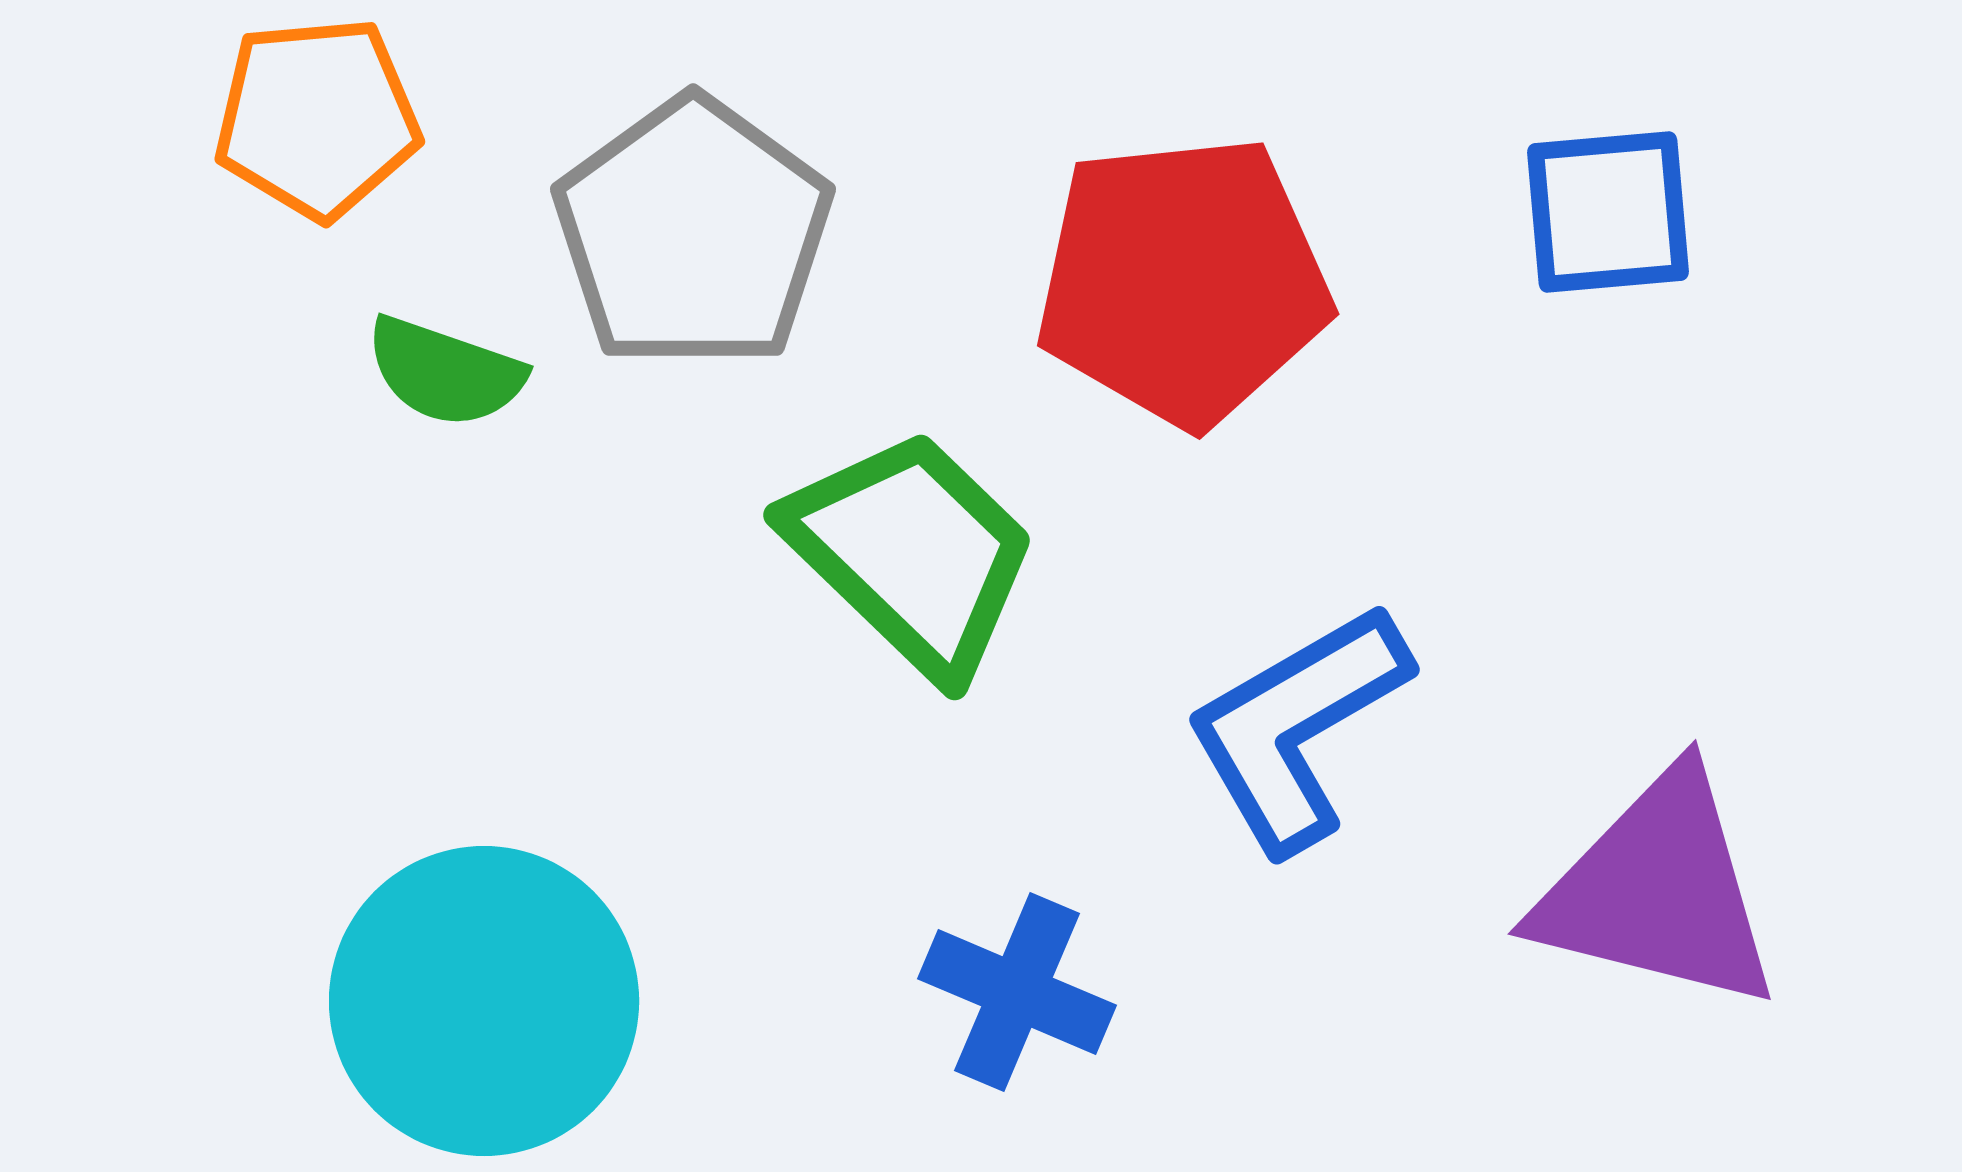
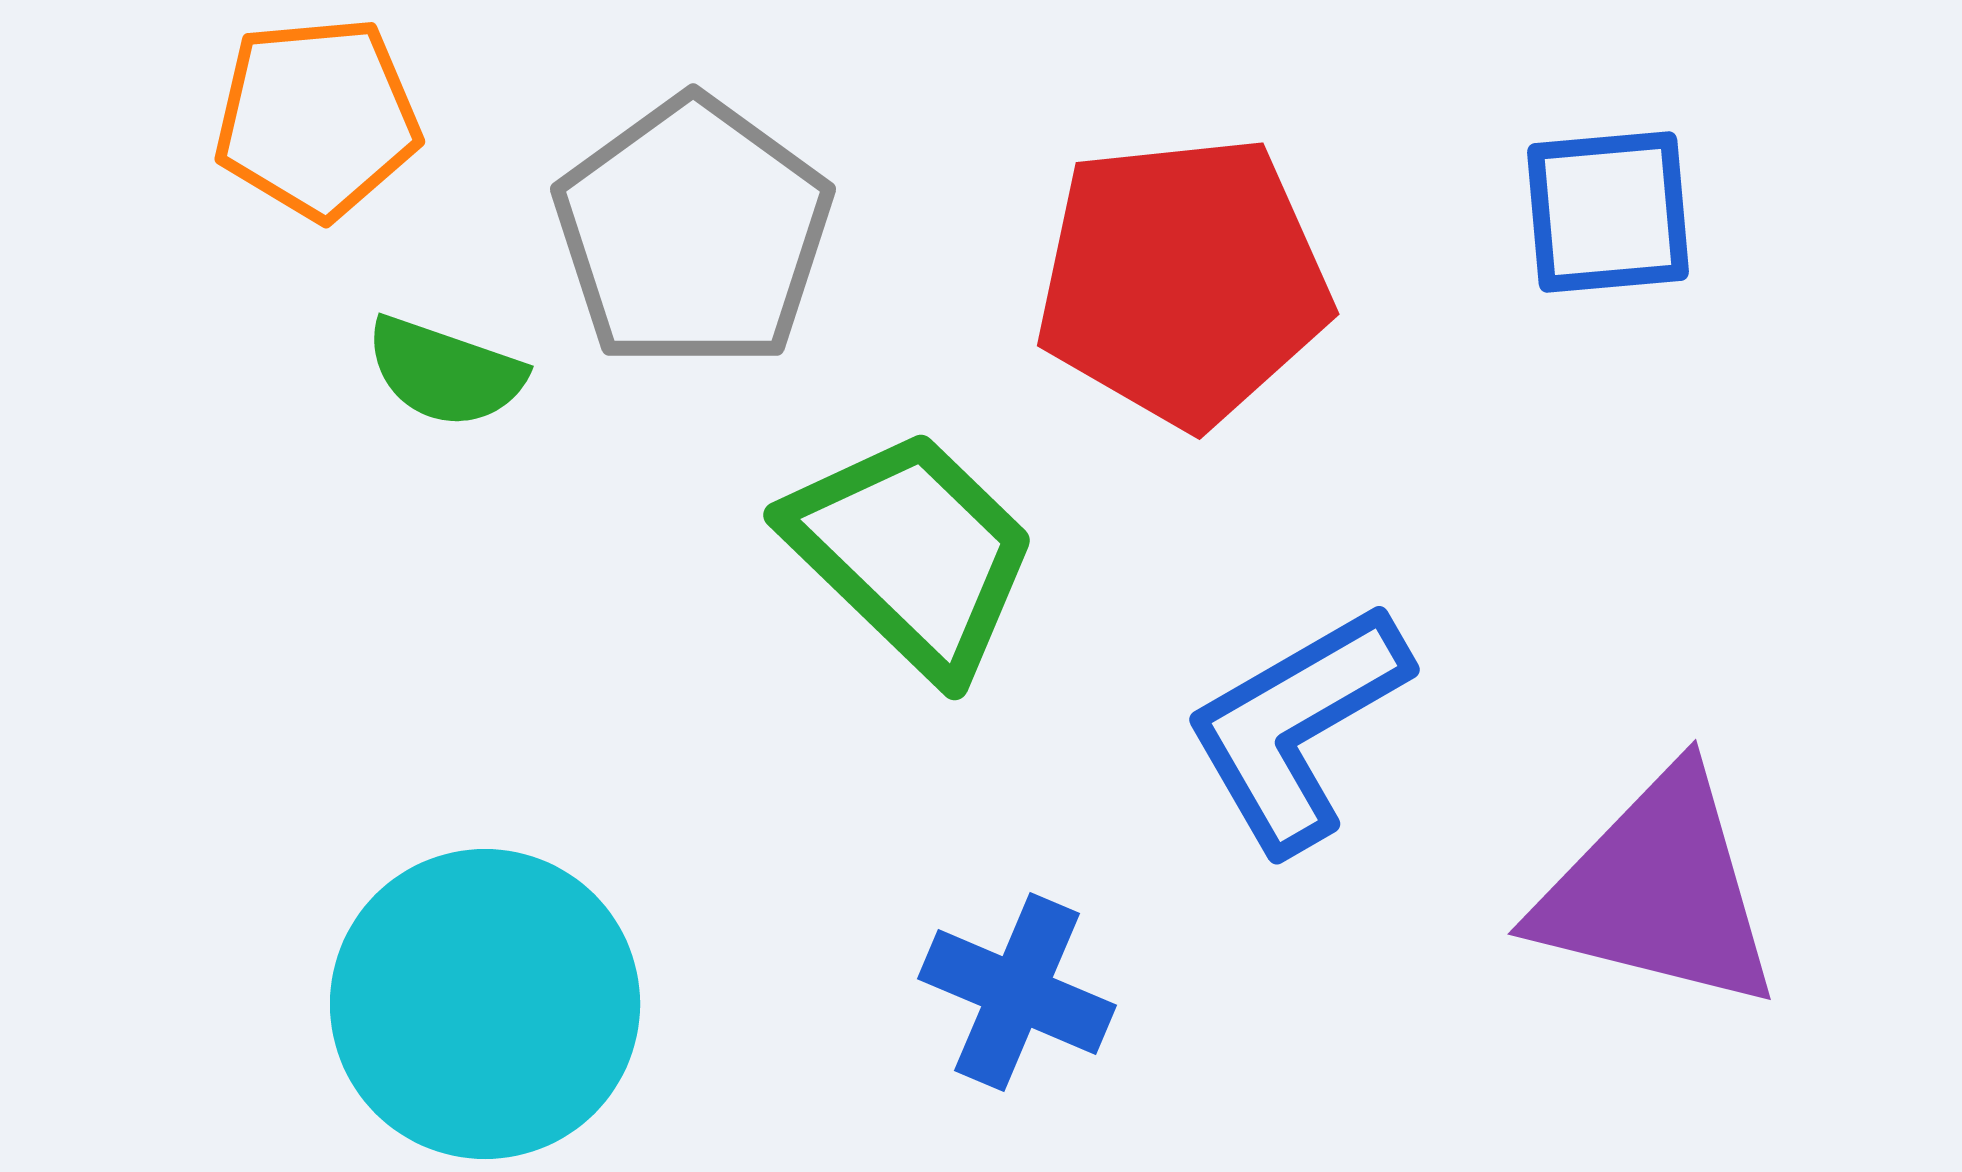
cyan circle: moved 1 px right, 3 px down
